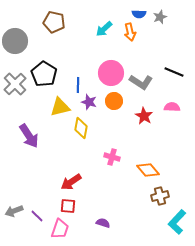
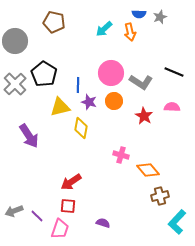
pink cross: moved 9 px right, 2 px up
